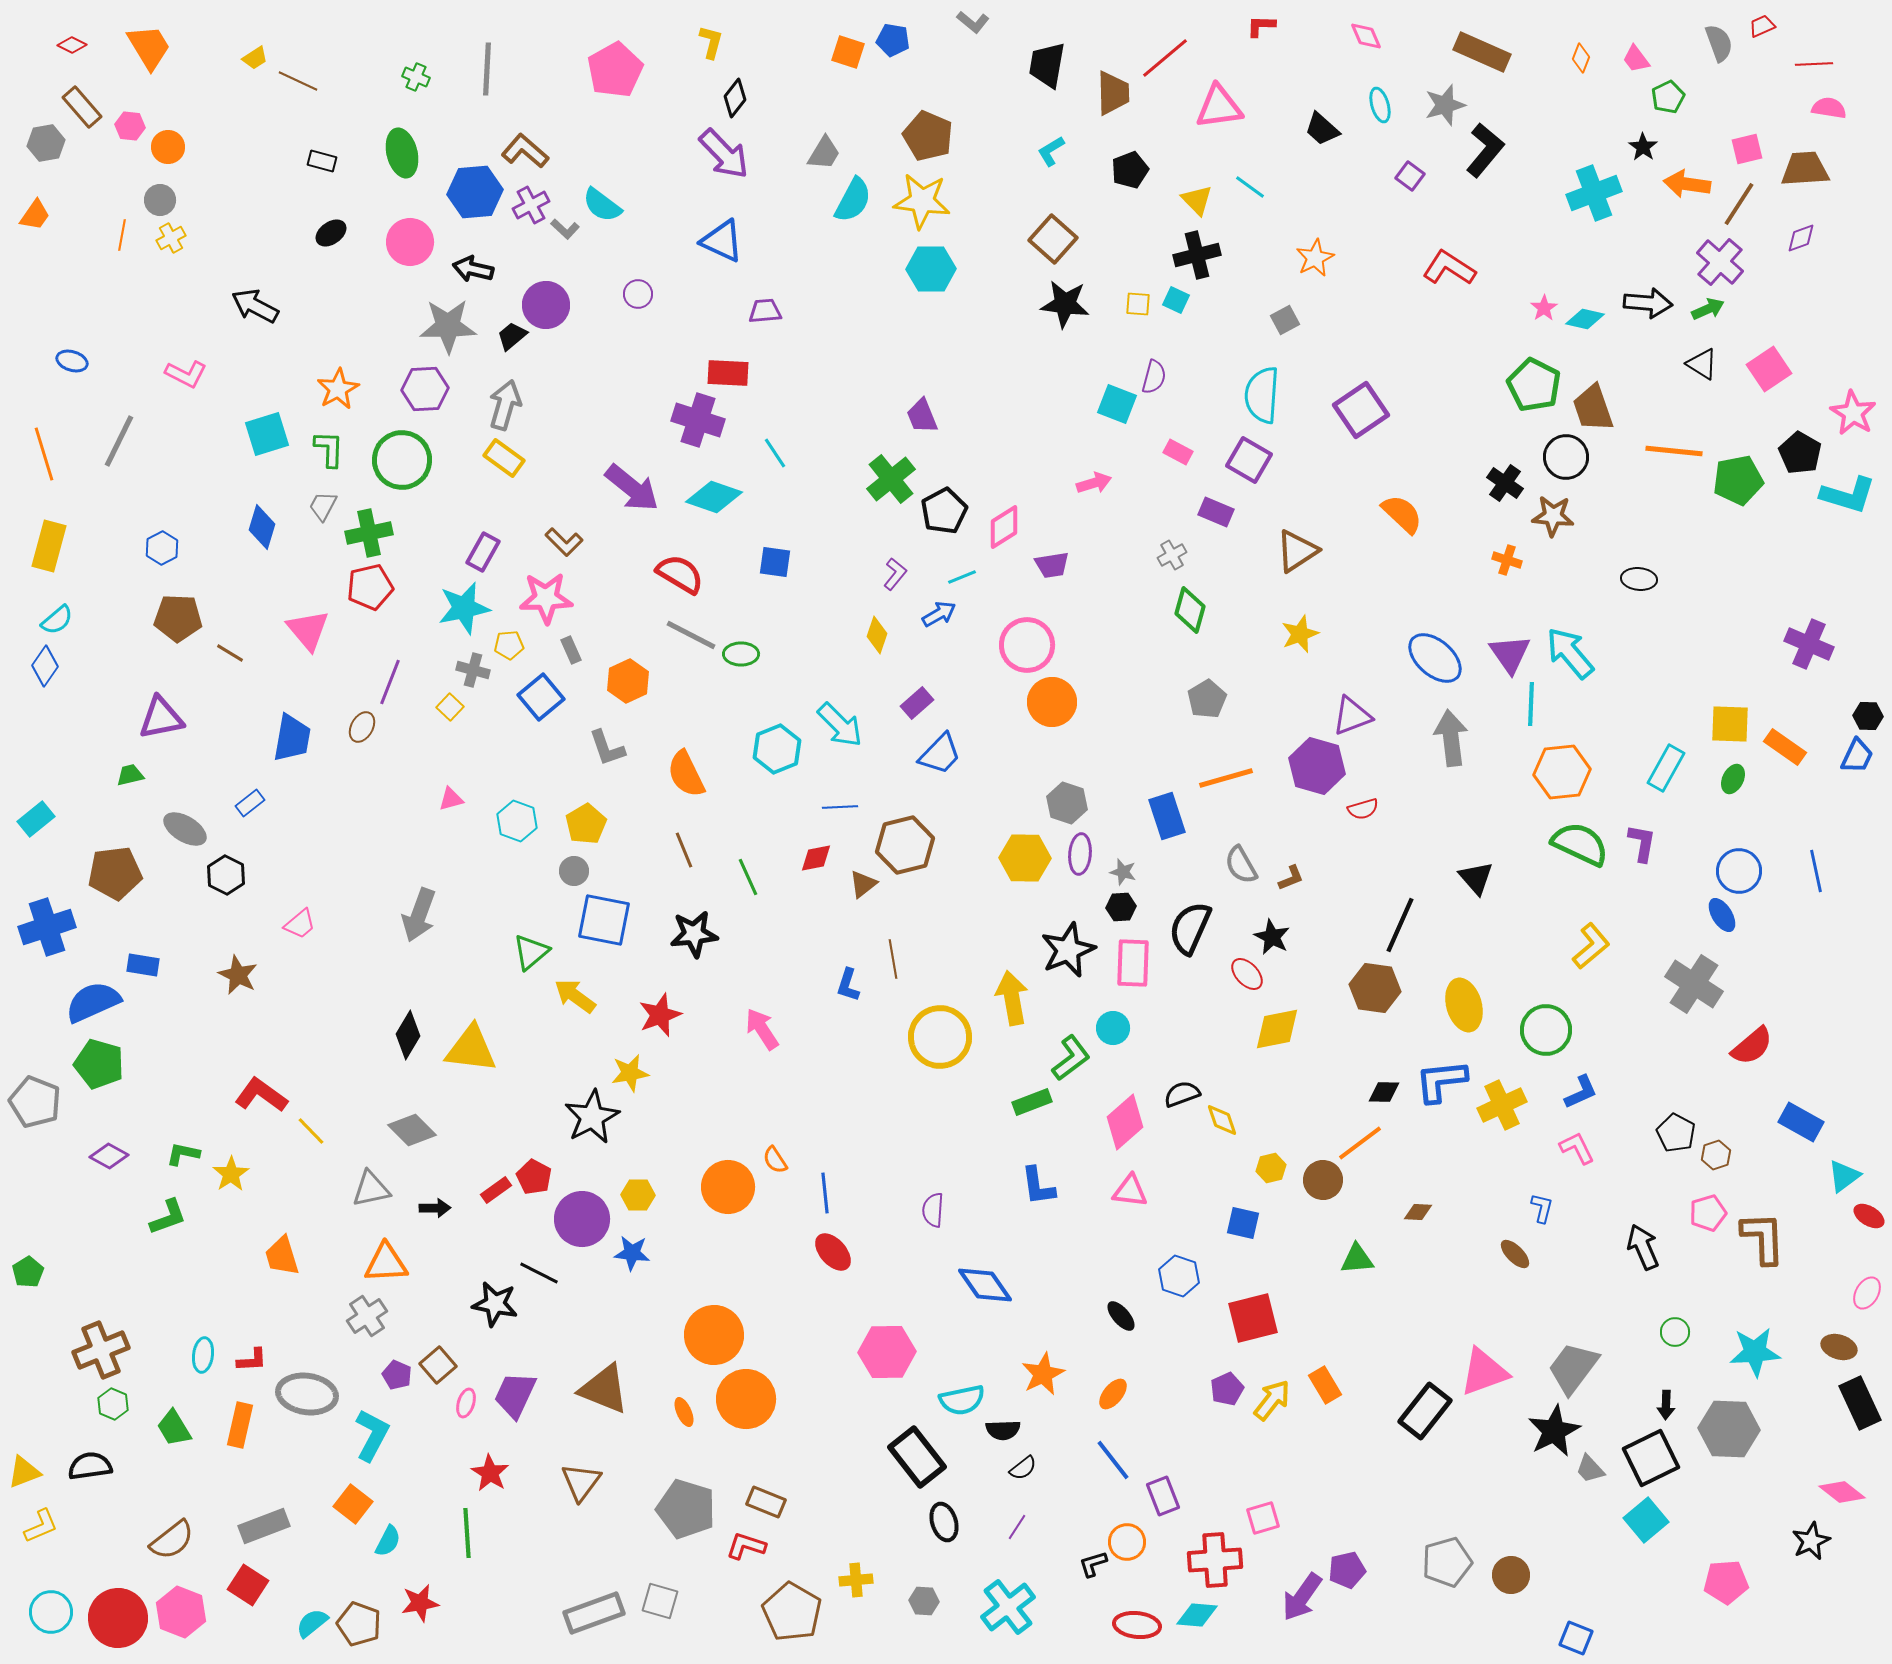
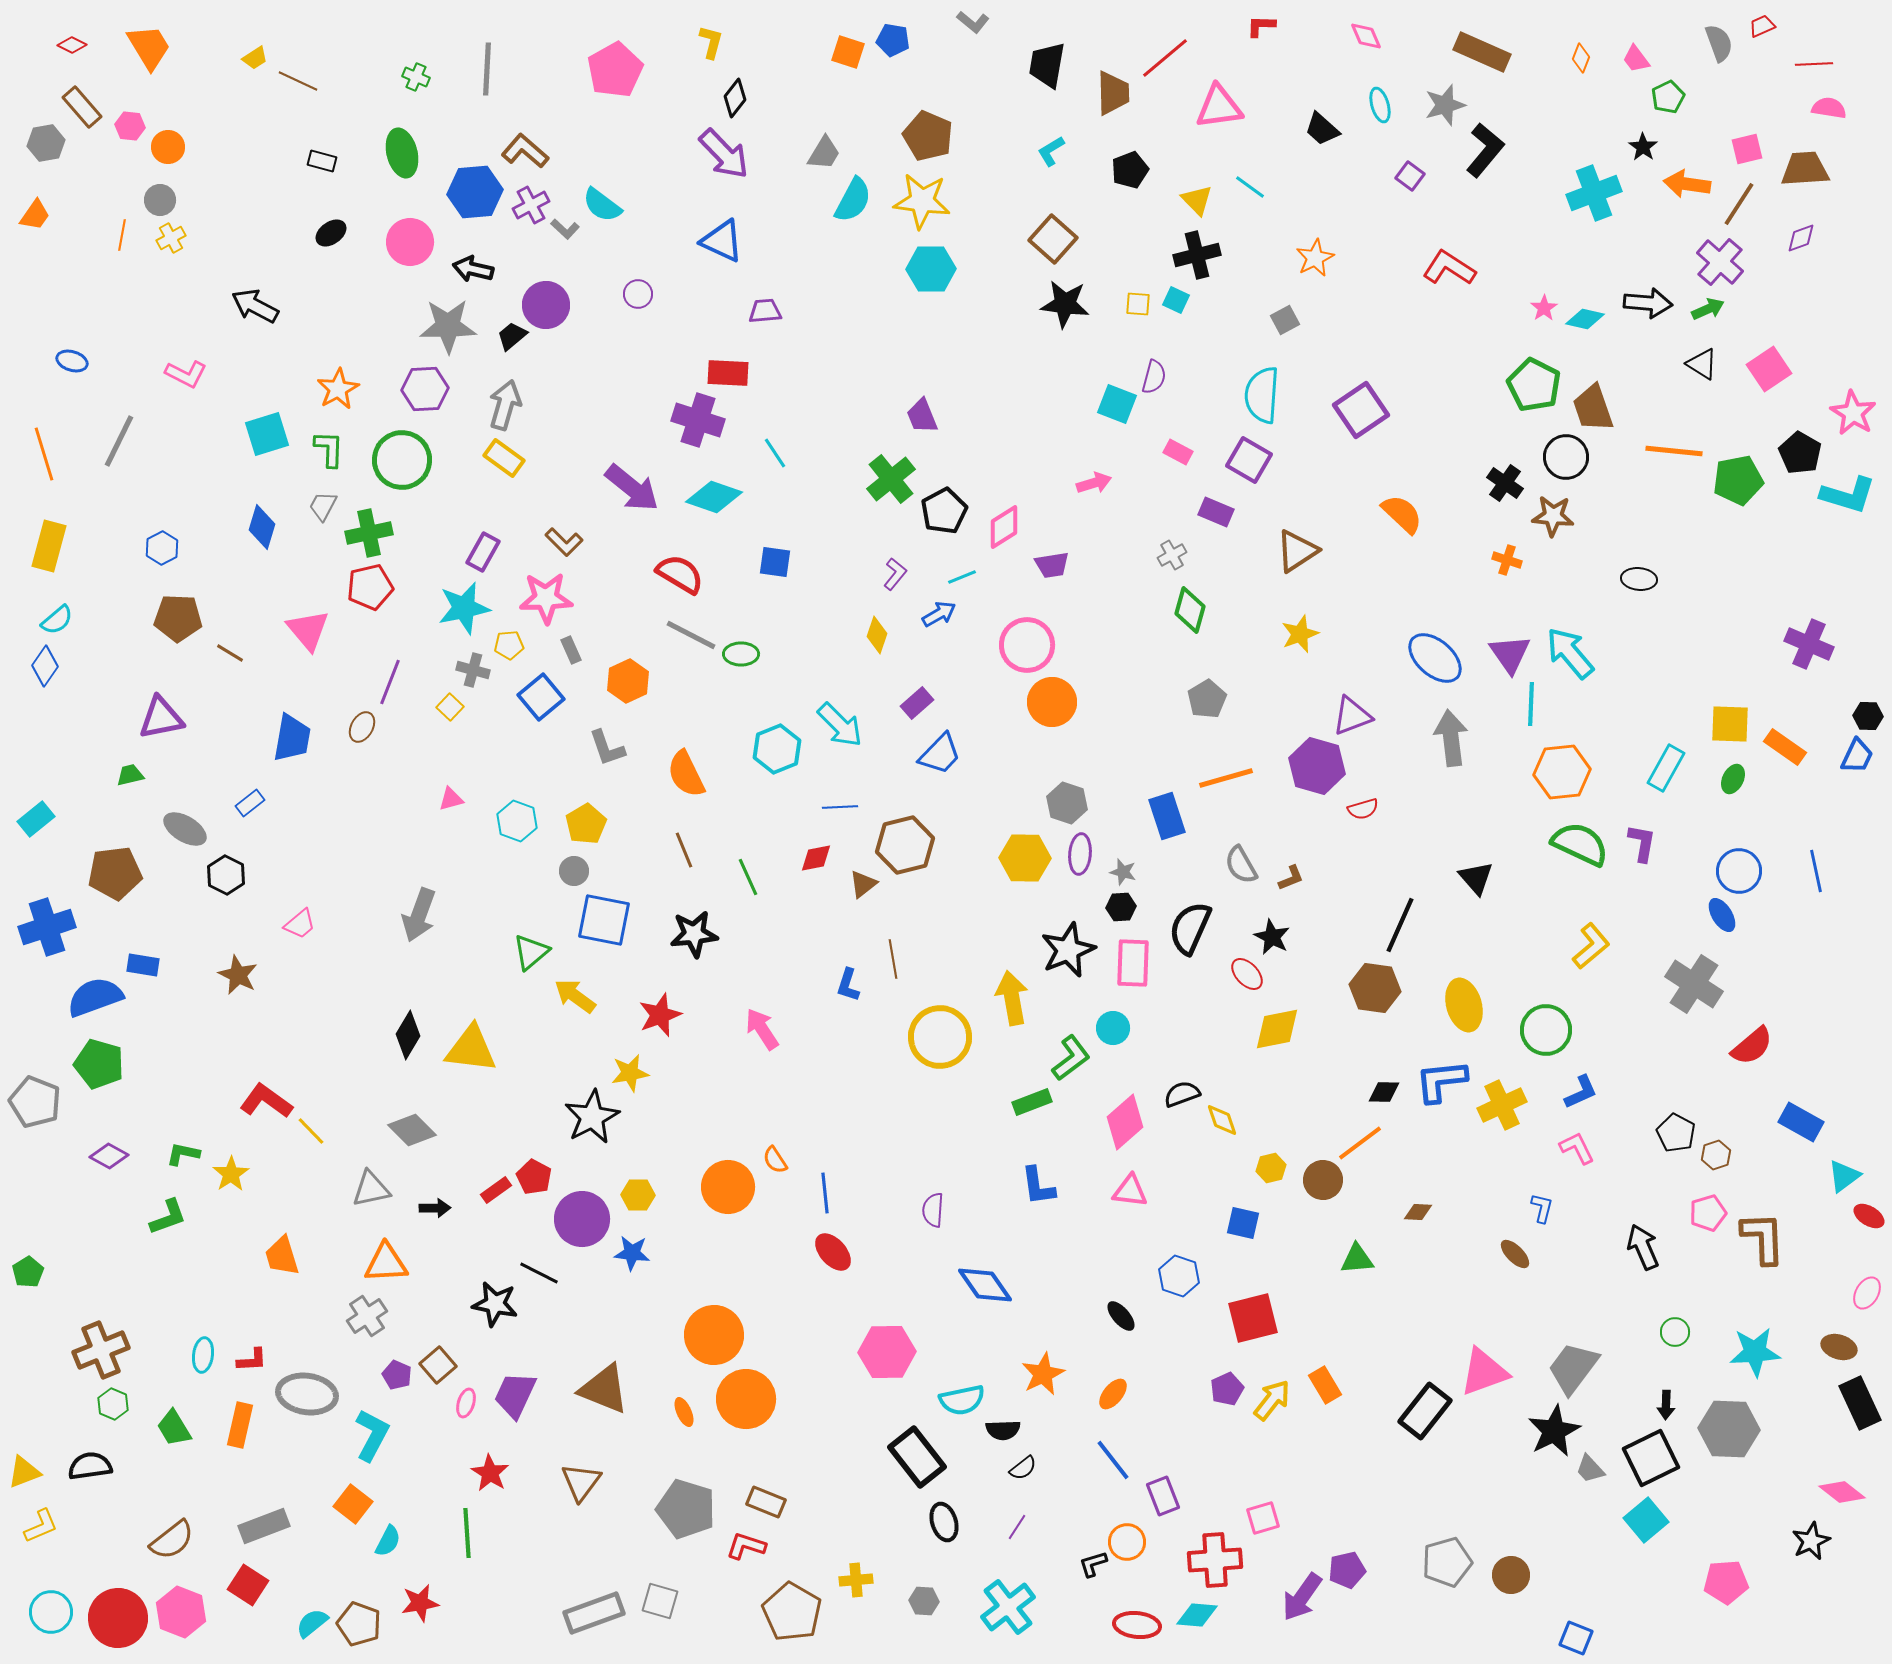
blue semicircle at (93, 1002): moved 2 px right, 5 px up; rotated 4 degrees clockwise
red L-shape at (261, 1095): moved 5 px right, 6 px down
